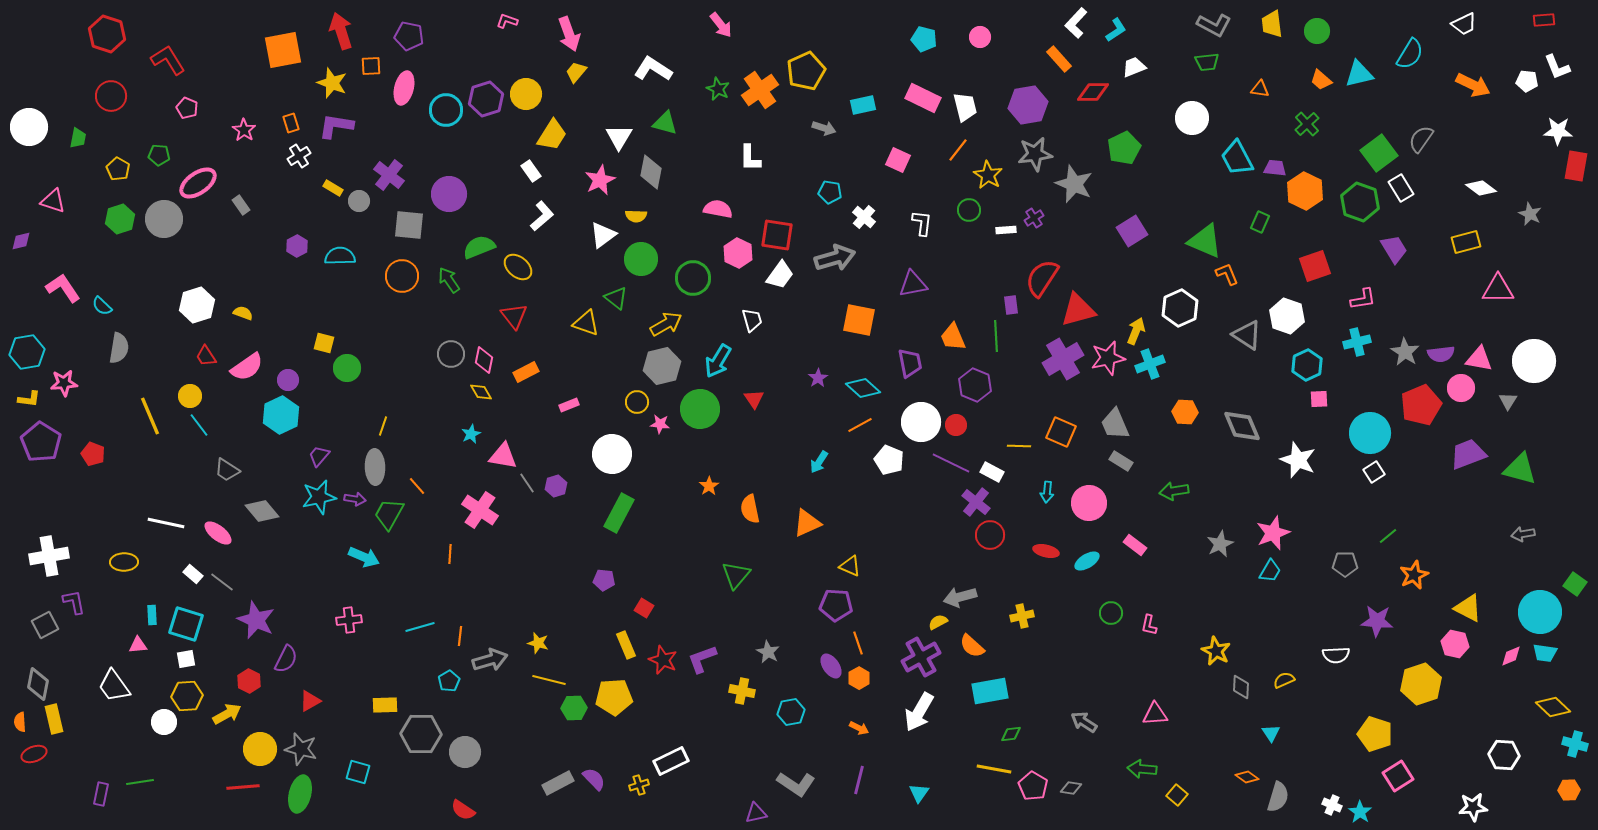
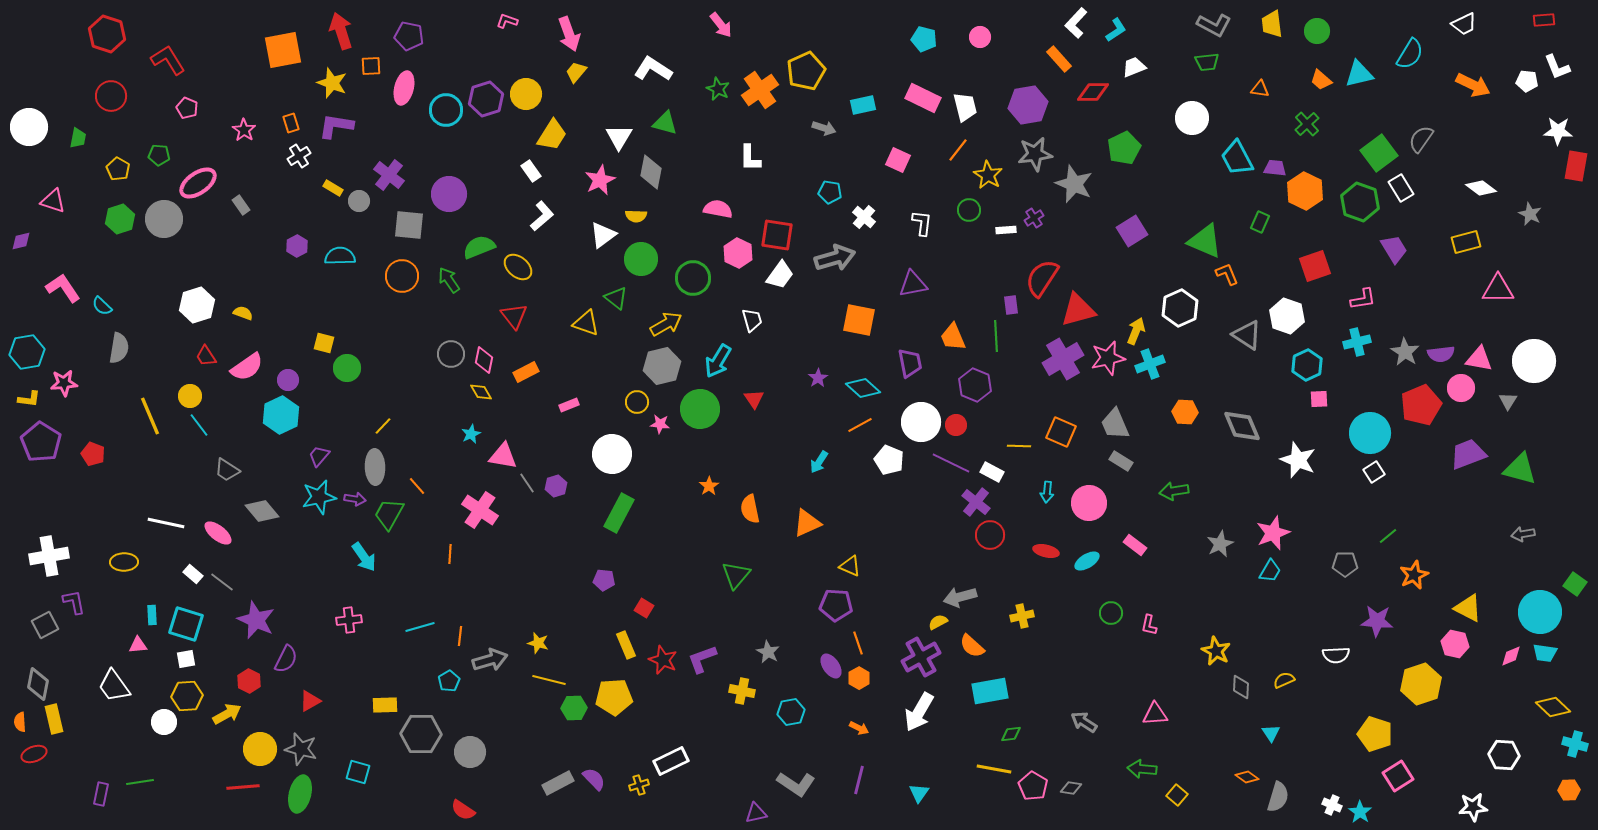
yellow line at (383, 426): rotated 24 degrees clockwise
cyan arrow at (364, 557): rotated 32 degrees clockwise
gray circle at (465, 752): moved 5 px right
